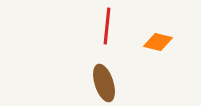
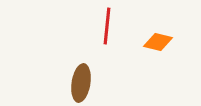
brown ellipse: moved 23 px left; rotated 27 degrees clockwise
